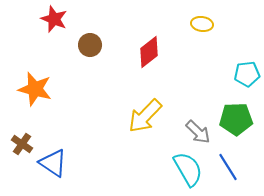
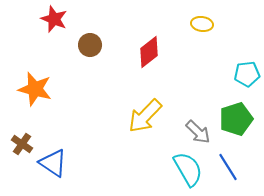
green pentagon: rotated 16 degrees counterclockwise
